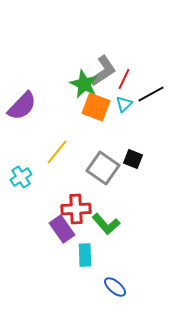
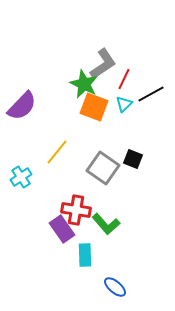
gray L-shape: moved 7 px up
orange square: moved 2 px left
red cross: moved 1 px down; rotated 12 degrees clockwise
